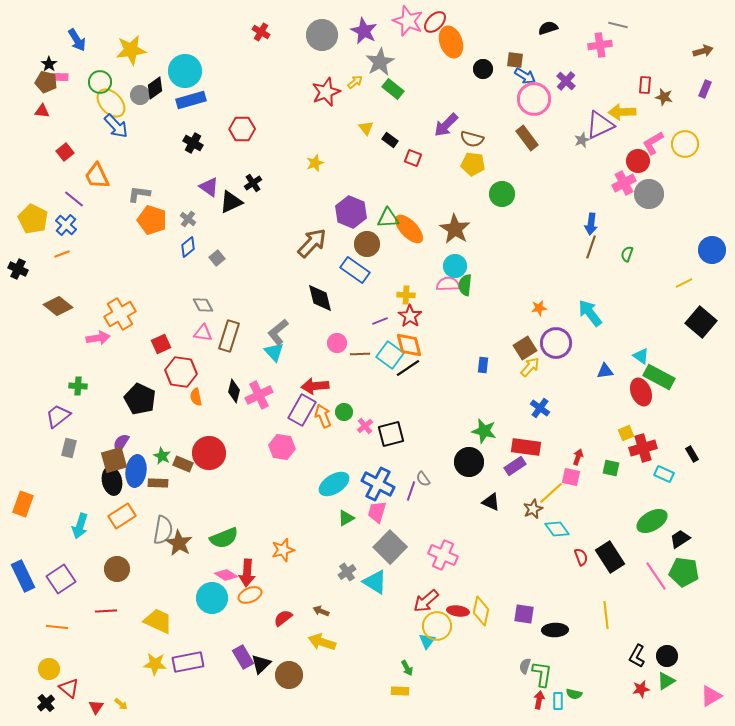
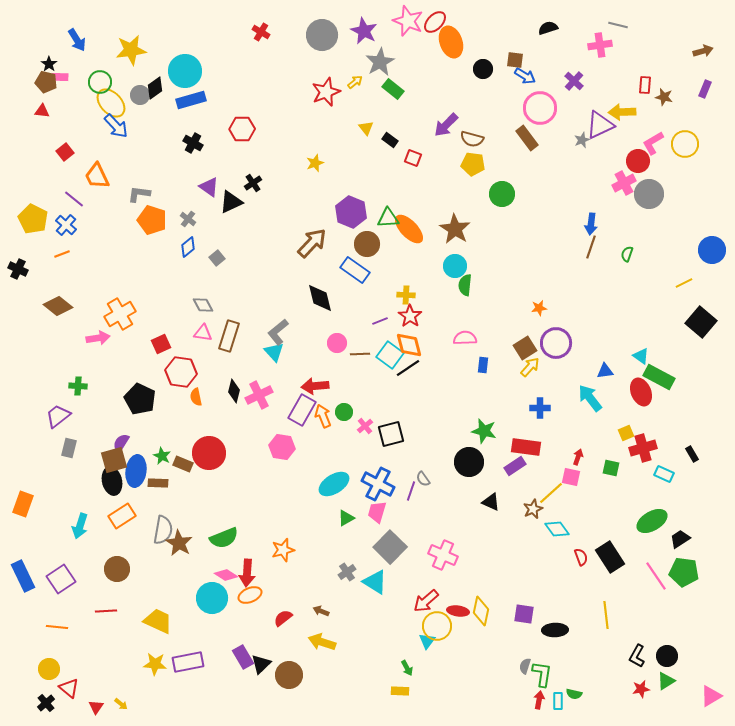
purple cross at (566, 81): moved 8 px right
pink circle at (534, 99): moved 6 px right, 9 px down
pink semicircle at (448, 284): moved 17 px right, 54 px down
cyan arrow at (590, 313): moved 85 px down
blue cross at (540, 408): rotated 36 degrees counterclockwise
